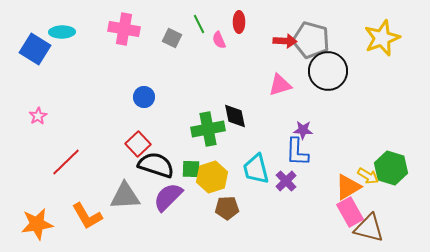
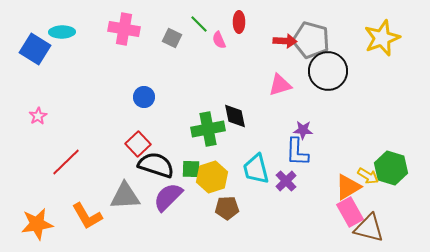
green line: rotated 18 degrees counterclockwise
